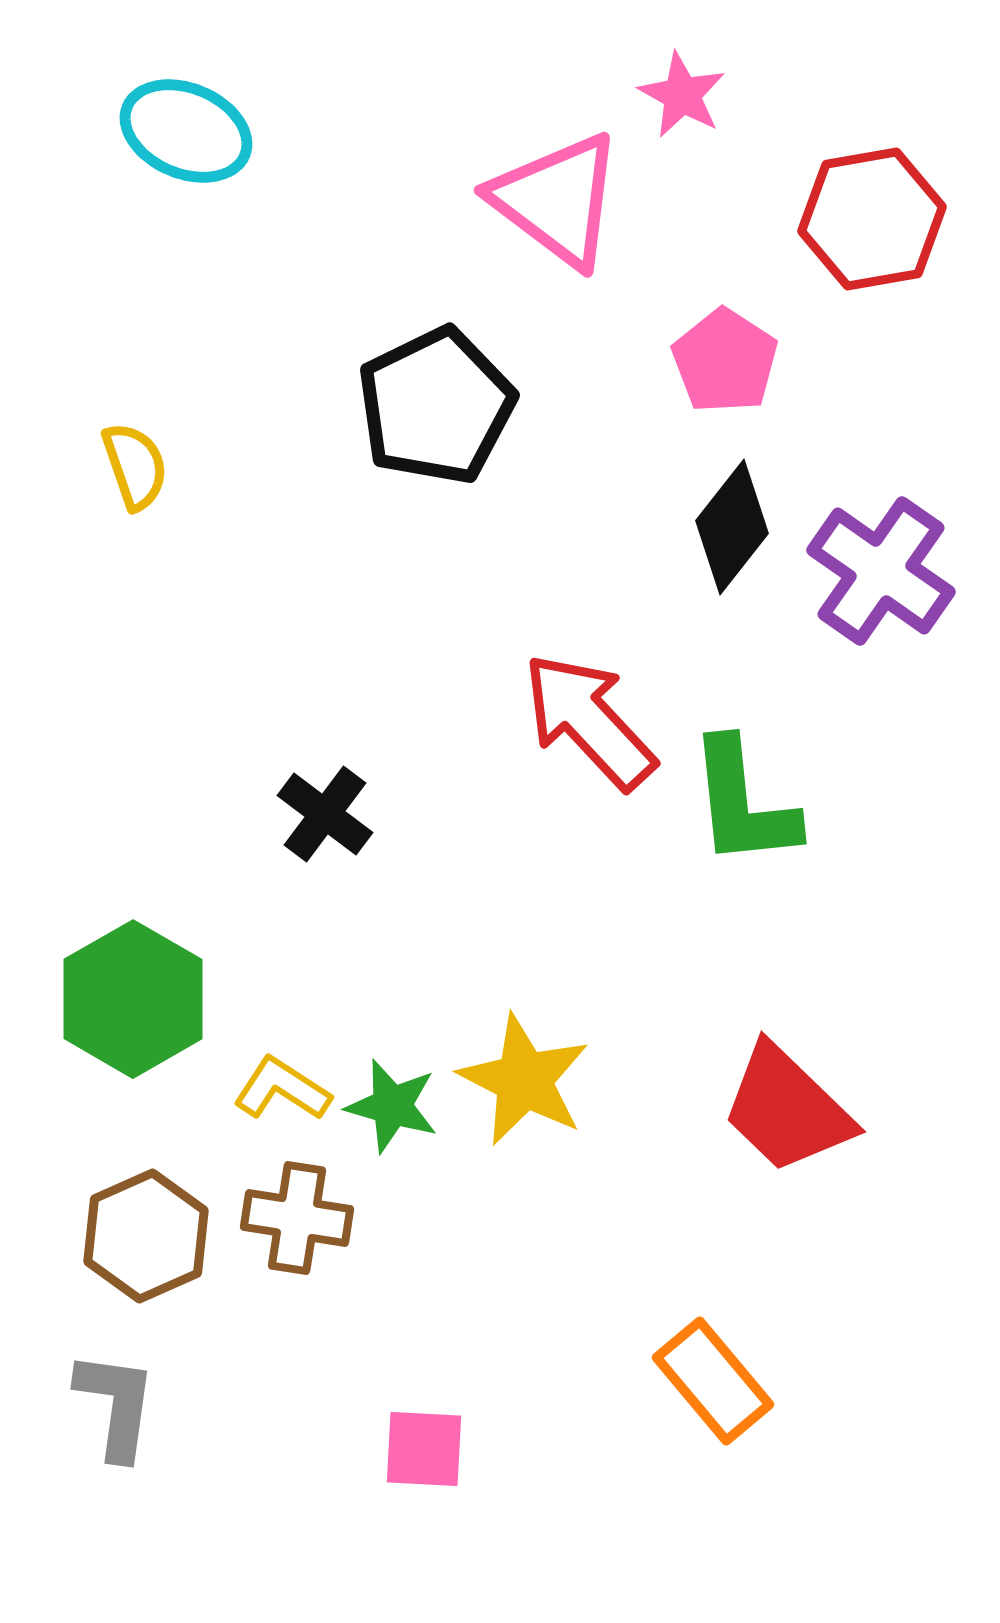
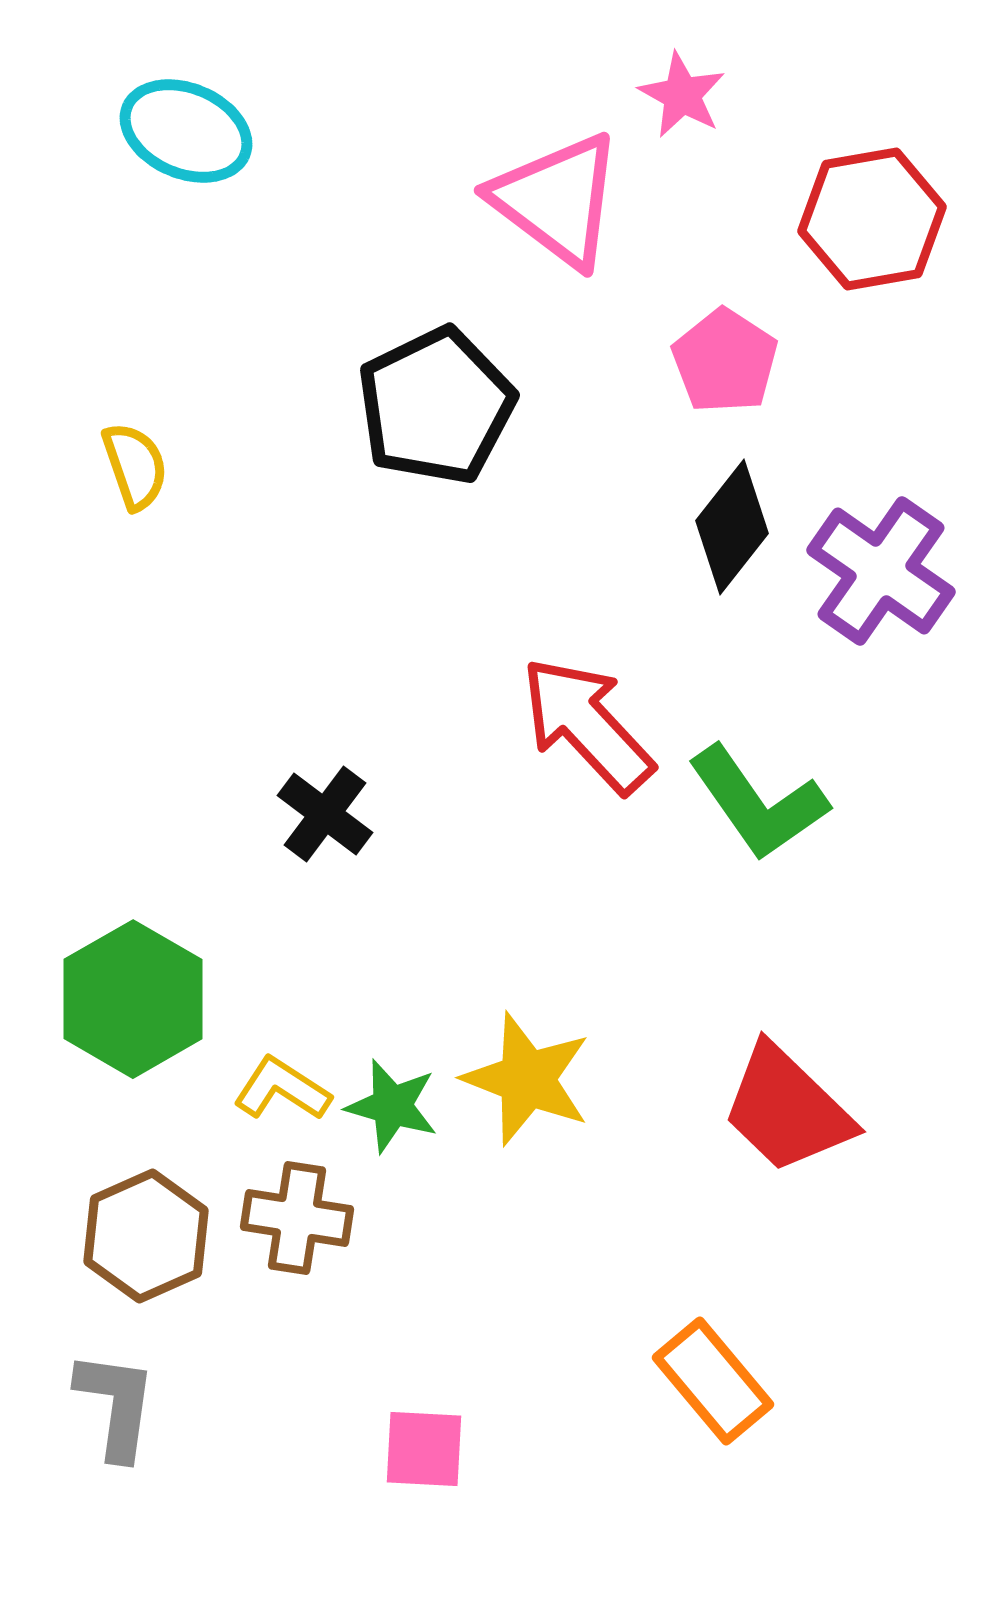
red arrow: moved 2 px left, 4 px down
green L-shape: moved 15 px right; rotated 29 degrees counterclockwise
yellow star: moved 3 px right, 1 px up; rotated 6 degrees counterclockwise
